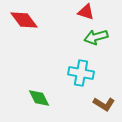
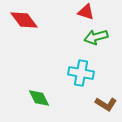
brown L-shape: moved 2 px right
